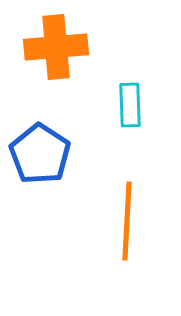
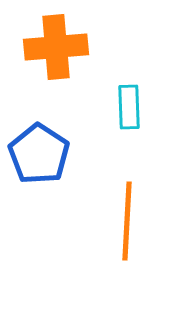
cyan rectangle: moved 1 px left, 2 px down
blue pentagon: moved 1 px left
